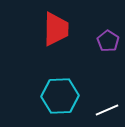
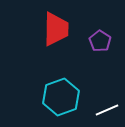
purple pentagon: moved 8 px left
cyan hexagon: moved 1 px right, 1 px down; rotated 18 degrees counterclockwise
